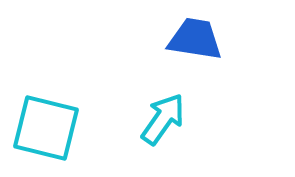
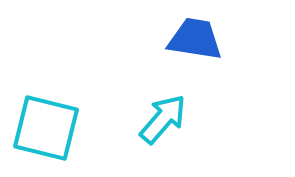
cyan arrow: rotated 6 degrees clockwise
